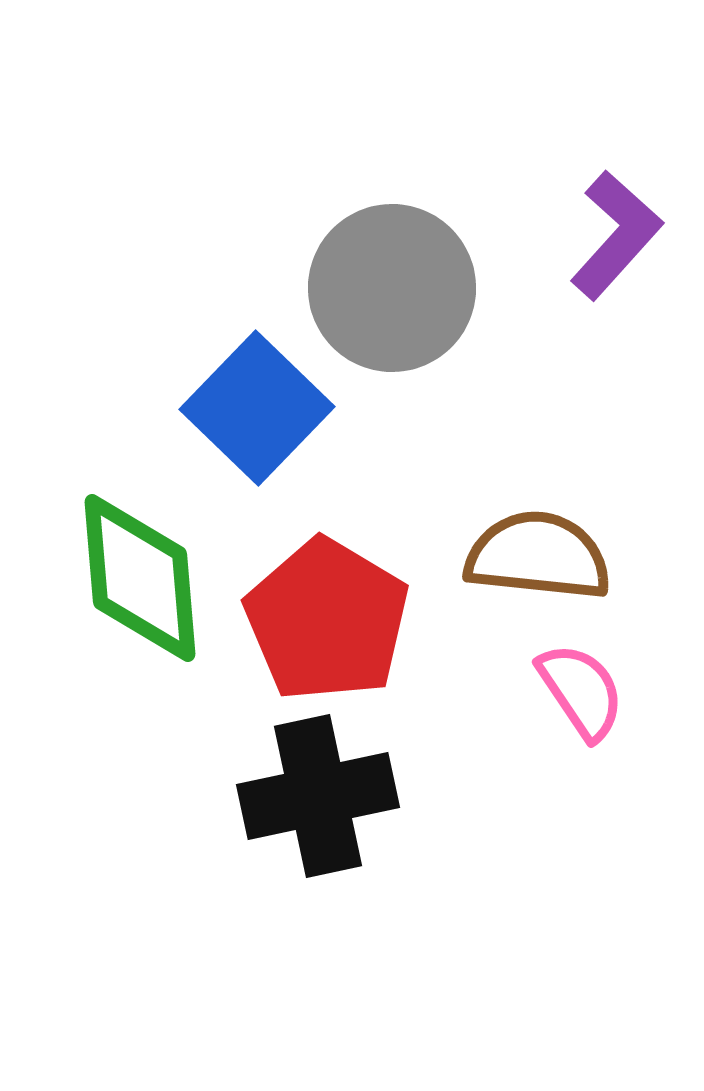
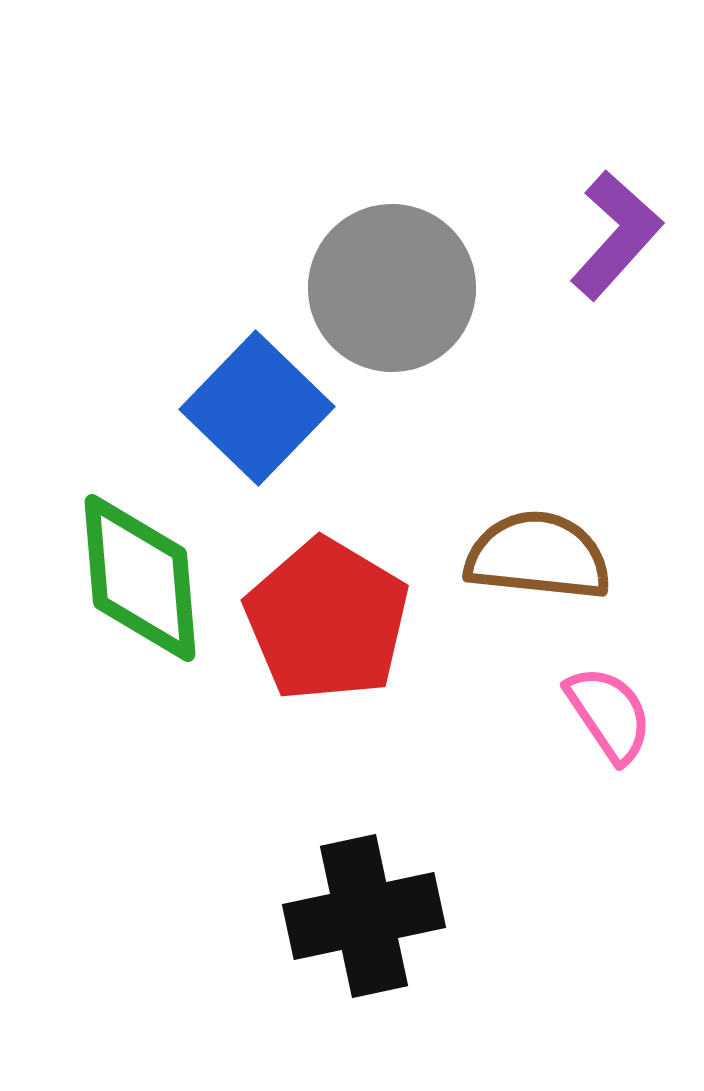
pink semicircle: moved 28 px right, 23 px down
black cross: moved 46 px right, 120 px down
